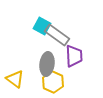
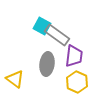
purple trapezoid: rotated 10 degrees clockwise
yellow hexagon: moved 24 px right
